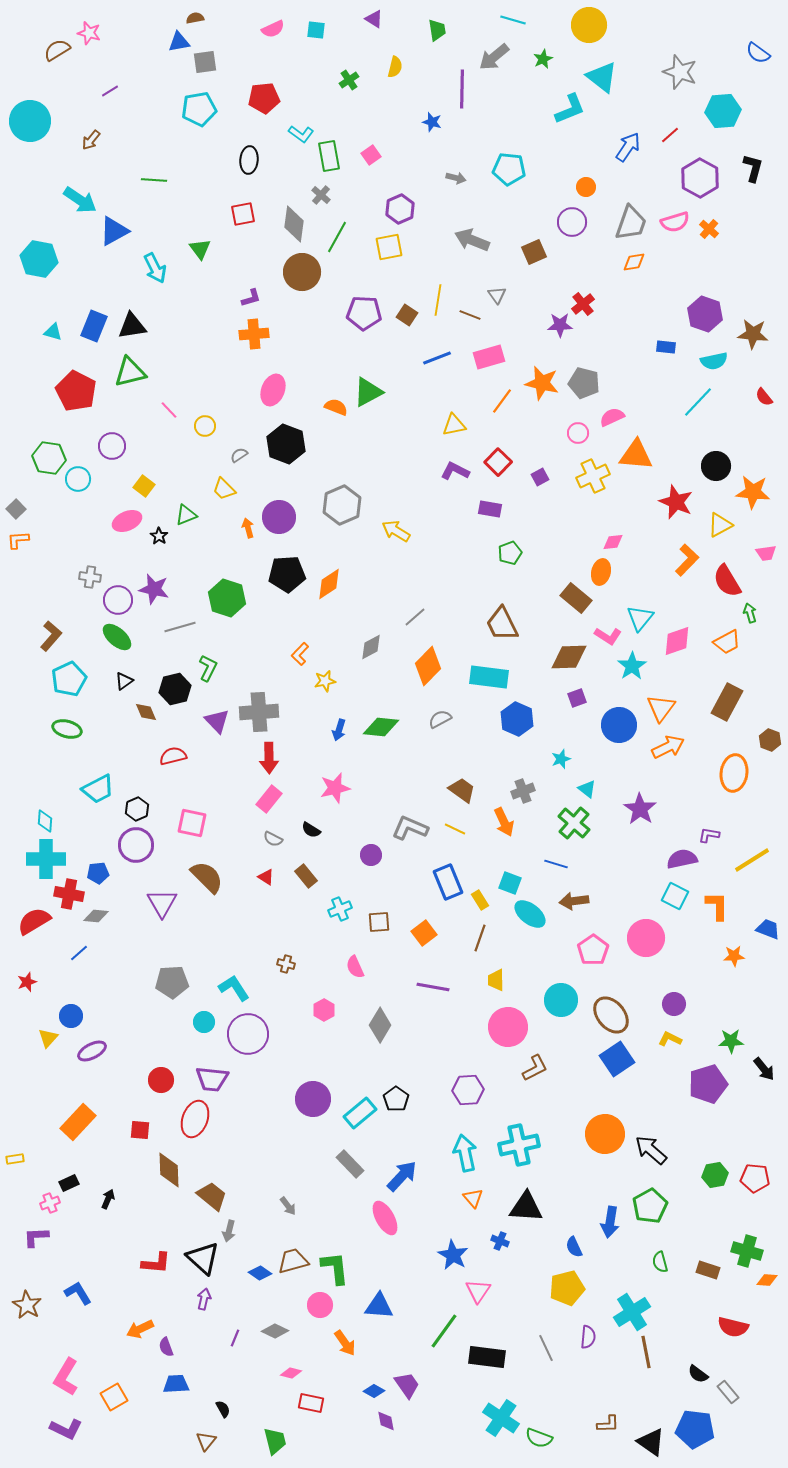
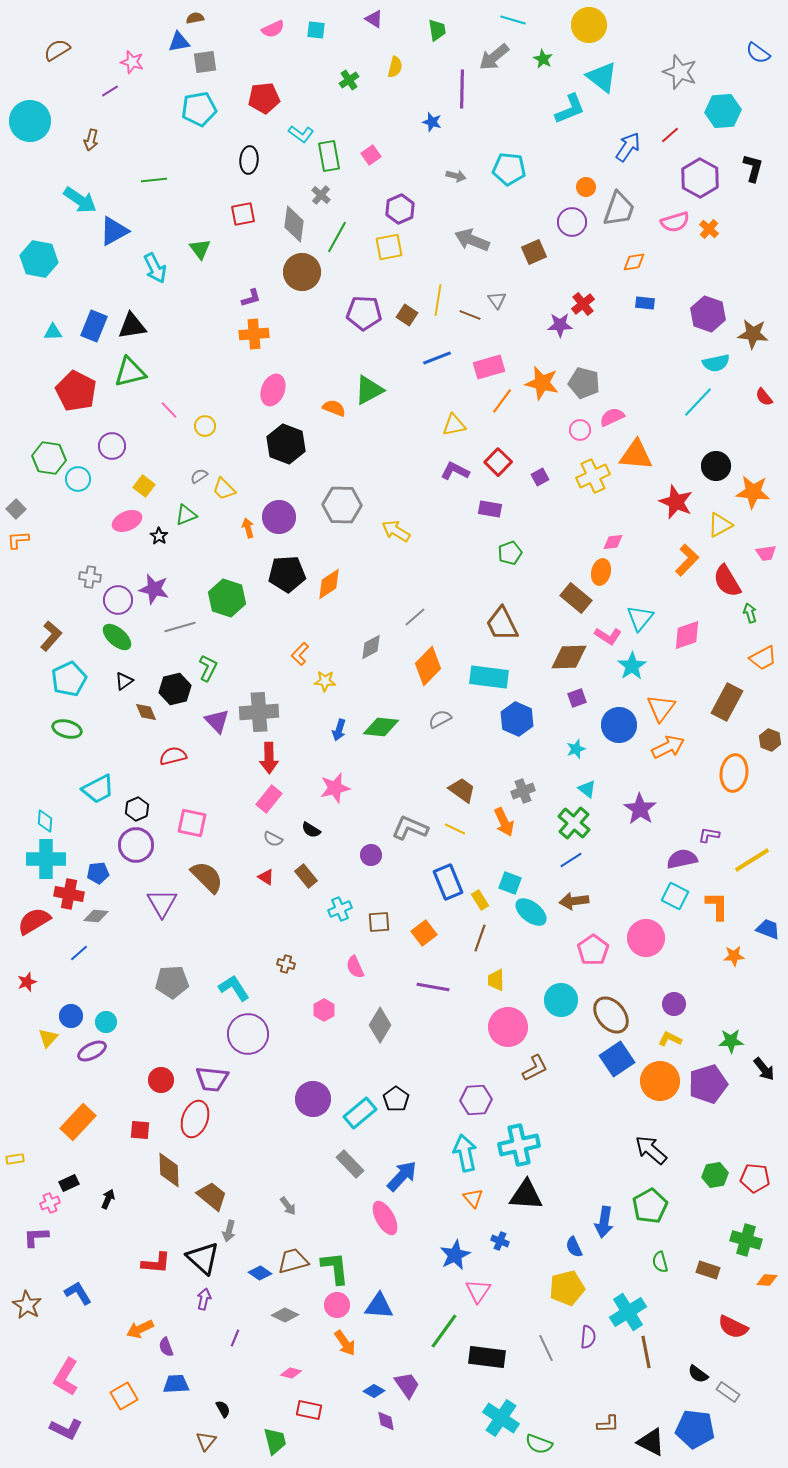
pink star at (89, 33): moved 43 px right, 29 px down
green star at (543, 59): rotated 18 degrees counterclockwise
brown arrow at (91, 140): rotated 25 degrees counterclockwise
gray arrow at (456, 178): moved 2 px up
green line at (154, 180): rotated 10 degrees counterclockwise
gray trapezoid at (631, 223): moved 12 px left, 14 px up
gray triangle at (497, 295): moved 5 px down
purple hexagon at (705, 314): moved 3 px right
cyan triangle at (53, 332): rotated 18 degrees counterclockwise
blue rectangle at (666, 347): moved 21 px left, 44 px up
pink rectangle at (489, 357): moved 10 px down
cyan semicircle at (714, 361): moved 2 px right, 2 px down
green triangle at (368, 392): moved 1 px right, 2 px up
orange semicircle at (336, 407): moved 2 px left, 1 px down
pink circle at (578, 433): moved 2 px right, 3 px up
gray semicircle at (239, 455): moved 40 px left, 21 px down
gray hexagon at (342, 505): rotated 24 degrees clockwise
pink diamond at (677, 641): moved 10 px right, 6 px up
orange trapezoid at (727, 642): moved 36 px right, 16 px down
yellow star at (325, 681): rotated 15 degrees clockwise
cyan star at (561, 759): moved 15 px right, 10 px up
blue line at (556, 864): moved 15 px right, 4 px up; rotated 50 degrees counterclockwise
cyan ellipse at (530, 914): moved 1 px right, 2 px up
cyan circle at (204, 1022): moved 98 px left
purple hexagon at (468, 1090): moved 8 px right, 10 px down
orange circle at (605, 1134): moved 55 px right, 53 px up
black triangle at (526, 1207): moved 12 px up
blue arrow at (610, 1222): moved 6 px left
green cross at (747, 1251): moved 1 px left, 11 px up
blue star at (453, 1255): moved 2 px right; rotated 16 degrees clockwise
pink circle at (320, 1305): moved 17 px right
cyan cross at (632, 1312): moved 4 px left
red semicircle at (733, 1327): rotated 12 degrees clockwise
gray diamond at (275, 1331): moved 10 px right, 16 px up
gray rectangle at (728, 1392): rotated 15 degrees counterclockwise
orange square at (114, 1397): moved 10 px right, 1 px up
red rectangle at (311, 1403): moved 2 px left, 7 px down
green semicircle at (539, 1438): moved 6 px down
black triangle at (651, 1442): rotated 8 degrees counterclockwise
